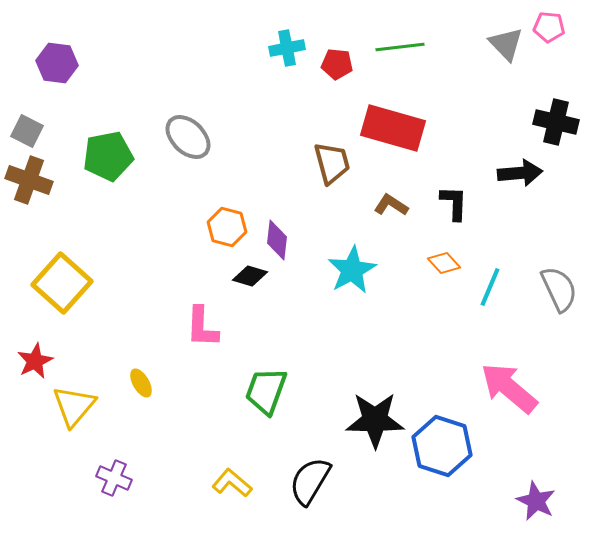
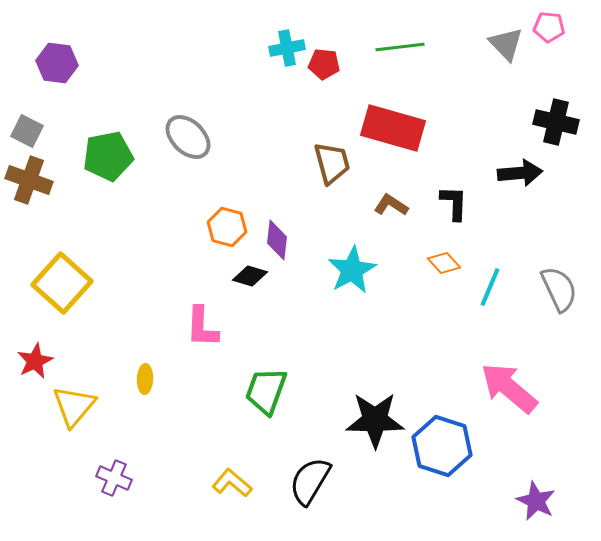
red pentagon: moved 13 px left
yellow ellipse: moved 4 px right, 4 px up; rotated 32 degrees clockwise
